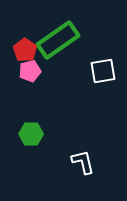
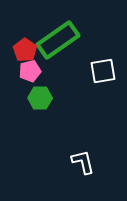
green hexagon: moved 9 px right, 36 px up
